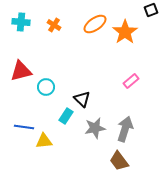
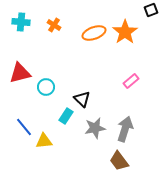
orange ellipse: moved 1 px left, 9 px down; rotated 15 degrees clockwise
red triangle: moved 1 px left, 2 px down
blue line: rotated 42 degrees clockwise
